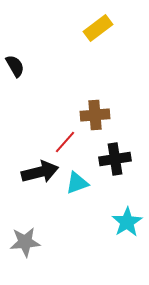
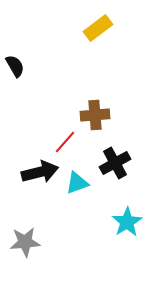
black cross: moved 4 px down; rotated 20 degrees counterclockwise
